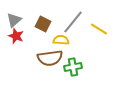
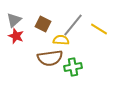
gray line: moved 3 px down
